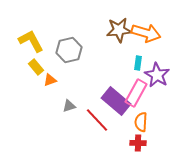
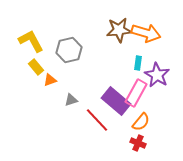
gray triangle: moved 2 px right, 6 px up
orange semicircle: rotated 144 degrees counterclockwise
red cross: rotated 21 degrees clockwise
